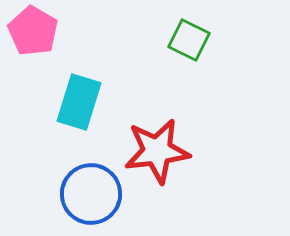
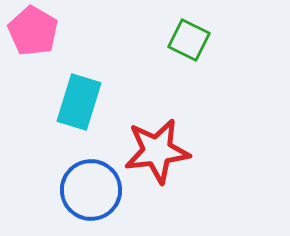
blue circle: moved 4 px up
